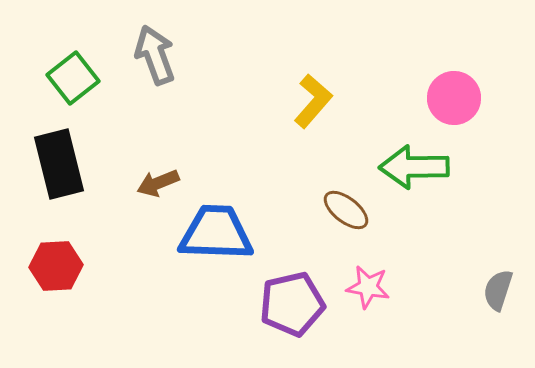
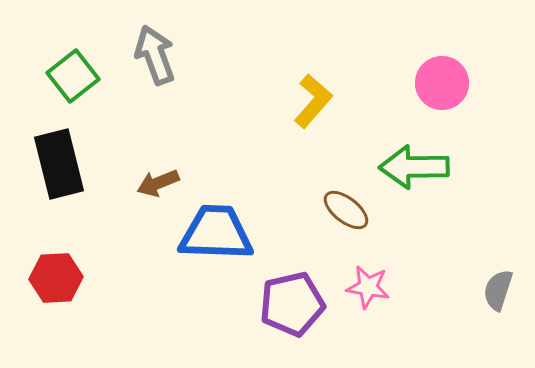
green square: moved 2 px up
pink circle: moved 12 px left, 15 px up
red hexagon: moved 12 px down
